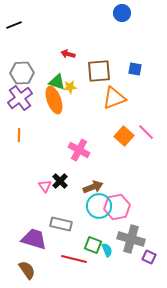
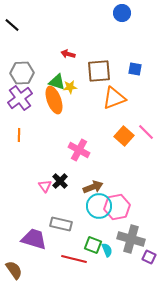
black line: moved 2 px left; rotated 63 degrees clockwise
brown semicircle: moved 13 px left
